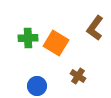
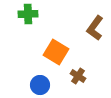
green cross: moved 24 px up
orange square: moved 9 px down
blue circle: moved 3 px right, 1 px up
